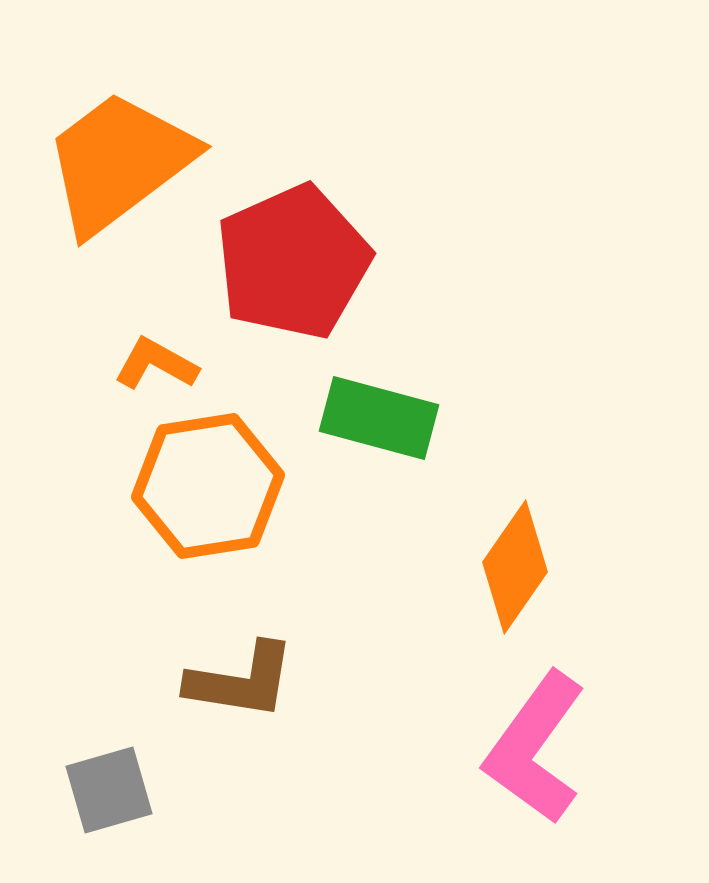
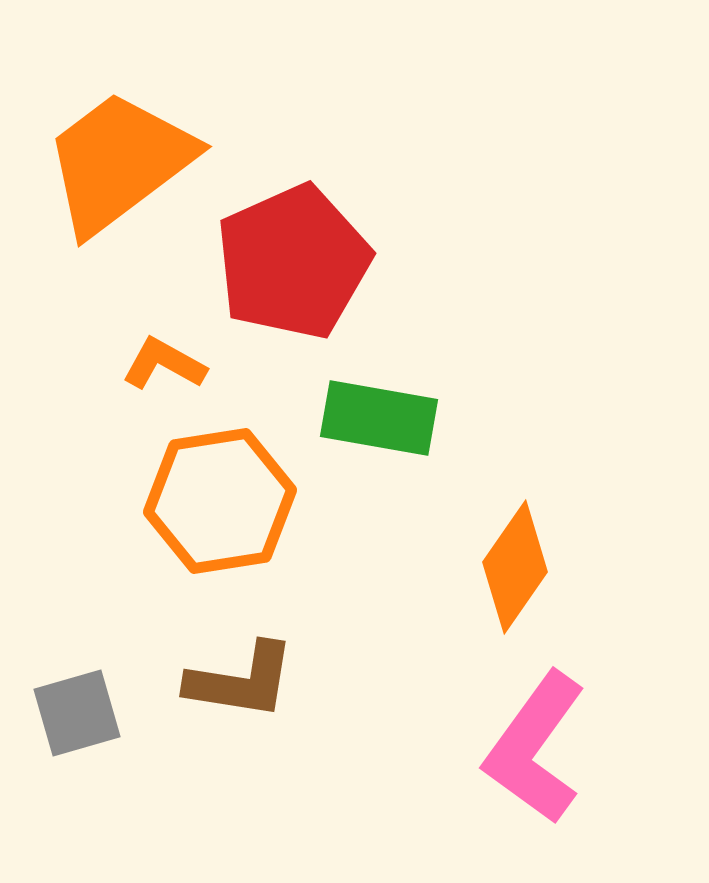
orange L-shape: moved 8 px right
green rectangle: rotated 5 degrees counterclockwise
orange hexagon: moved 12 px right, 15 px down
gray square: moved 32 px left, 77 px up
